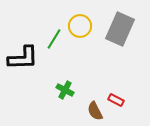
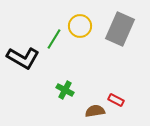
black L-shape: rotated 32 degrees clockwise
brown semicircle: rotated 108 degrees clockwise
